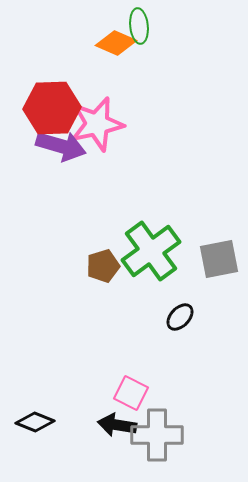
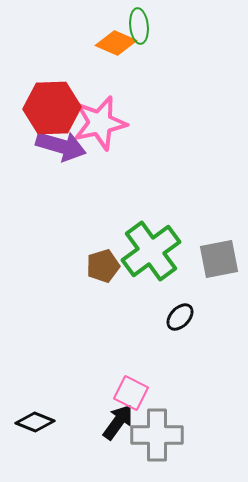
pink star: moved 3 px right, 1 px up
black arrow: moved 1 px right, 3 px up; rotated 117 degrees clockwise
